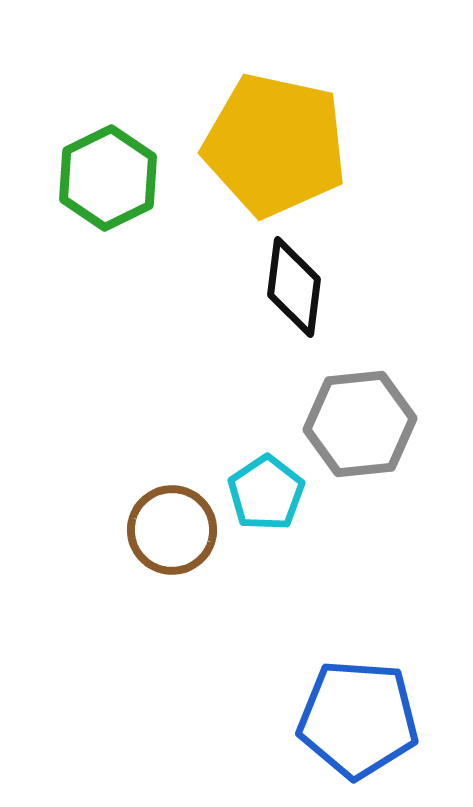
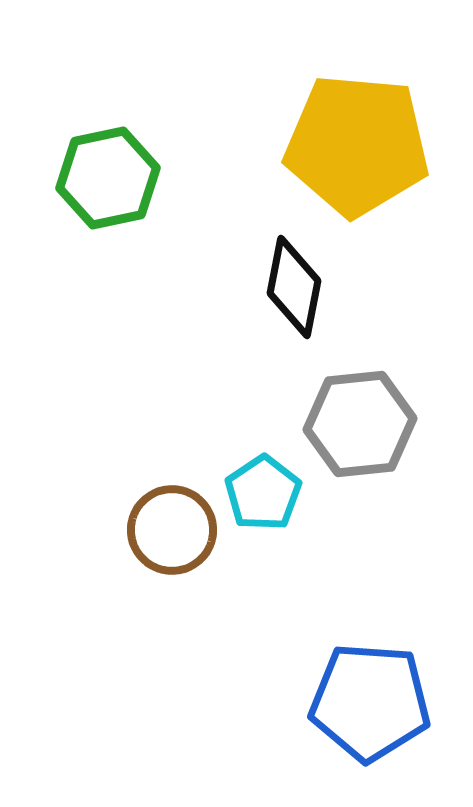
yellow pentagon: moved 82 px right; rotated 7 degrees counterclockwise
green hexagon: rotated 14 degrees clockwise
black diamond: rotated 4 degrees clockwise
cyan pentagon: moved 3 px left
blue pentagon: moved 12 px right, 17 px up
